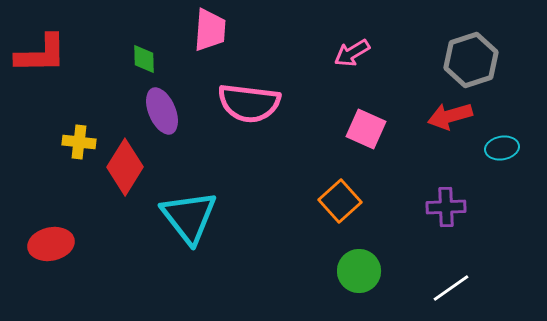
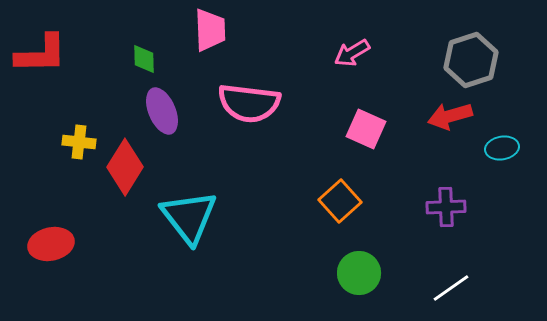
pink trapezoid: rotated 6 degrees counterclockwise
green circle: moved 2 px down
